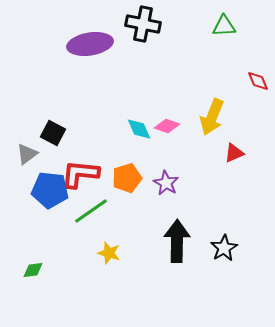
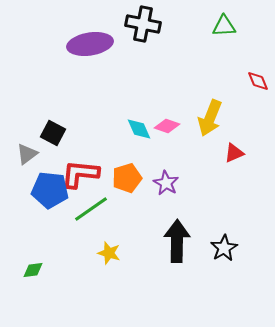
yellow arrow: moved 2 px left, 1 px down
green line: moved 2 px up
